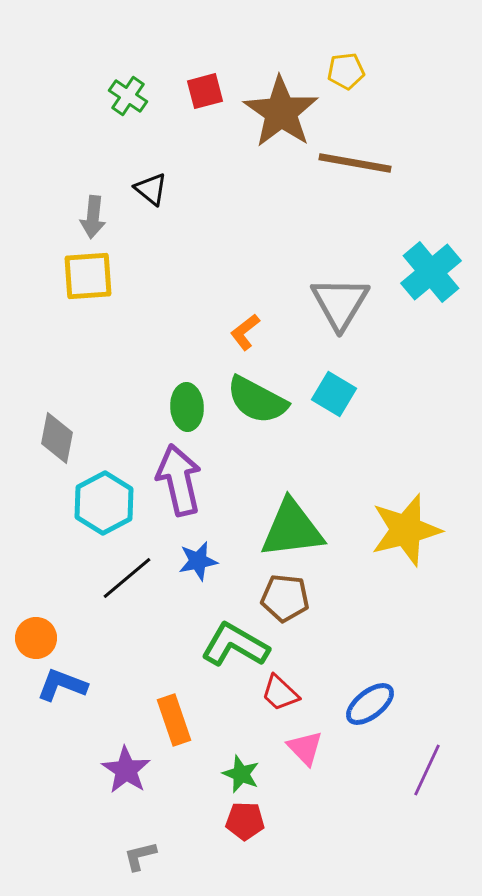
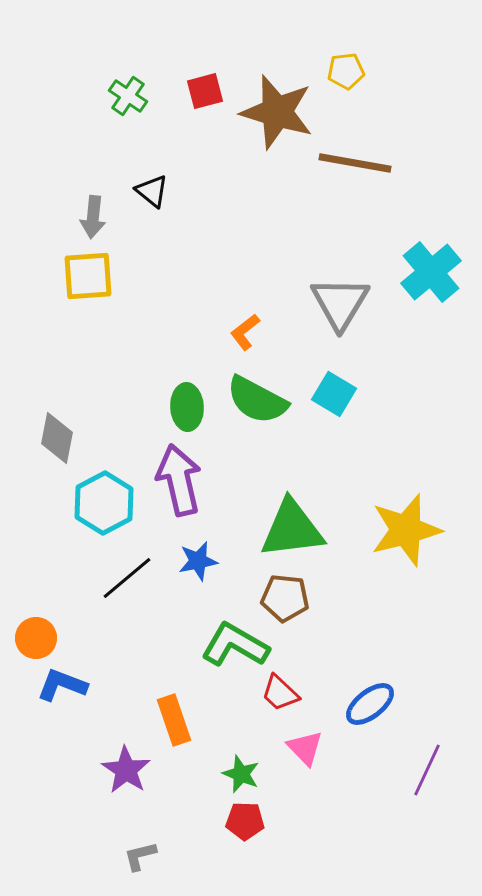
brown star: moved 4 px left; rotated 18 degrees counterclockwise
black triangle: moved 1 px right, 2 px down
